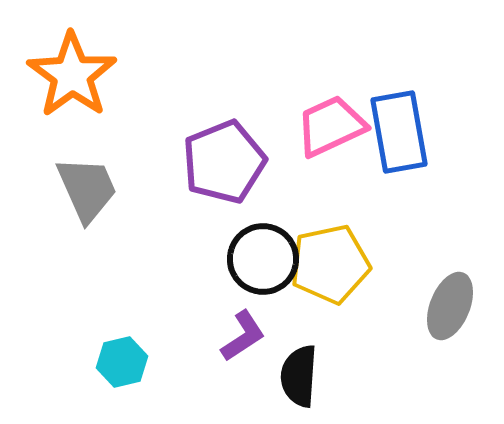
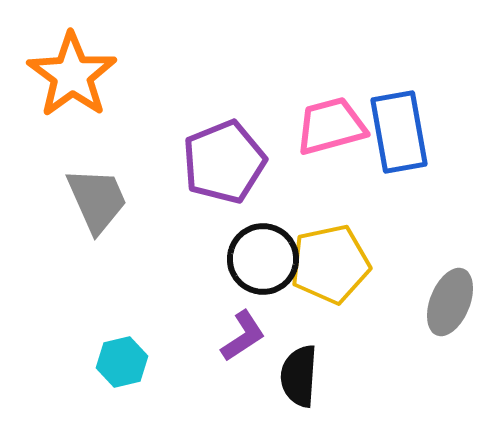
pink trapezoid: rotated 10 degrees clockwise
gray trapezoid: moved 10 px right, 11 px down
gray ellipse: moved 4 px up
